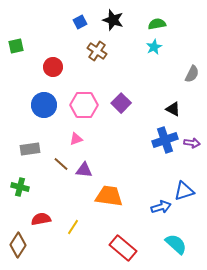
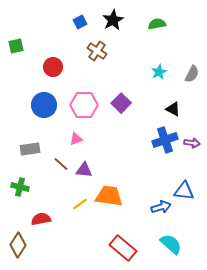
black star: rotated 25 degrees clockwise
cyan star: moved 5 px right, 25 px down
blue triangle: rotated 25 degrees clockwise
yellow line: moved 7 px right, 23 px up; rotated 21 degrees clockwise
cyan semicircle: moved 5 px left
